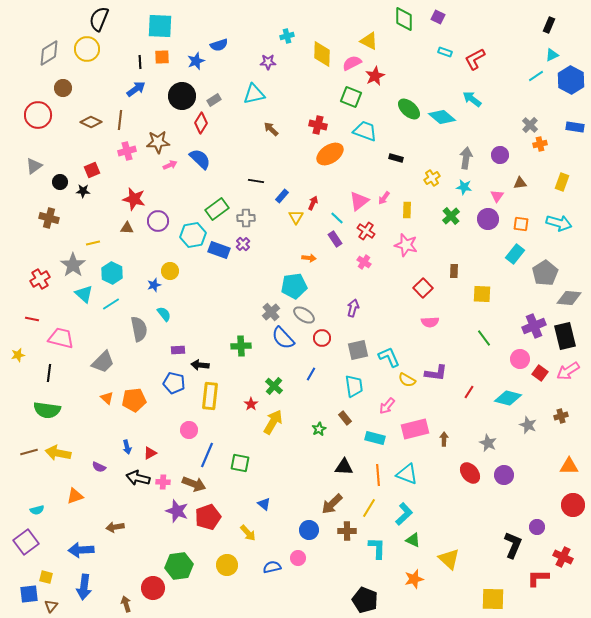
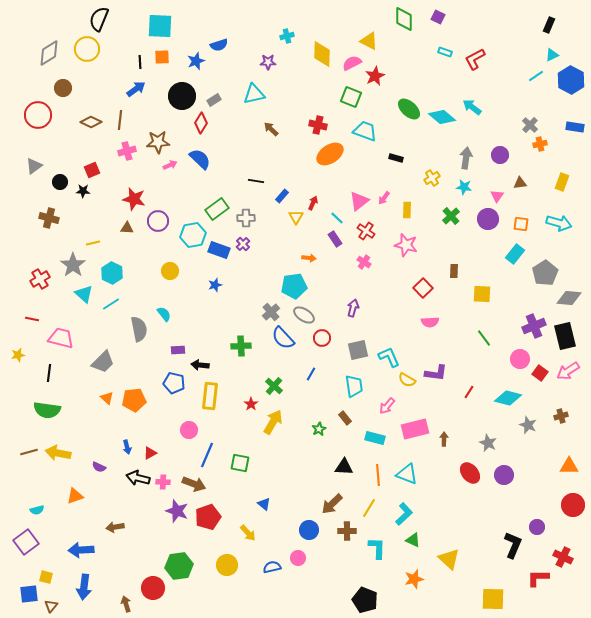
cyan arrow at (472, 99): moved 8 px down
blue star at (154, 285): moved 61 px right
